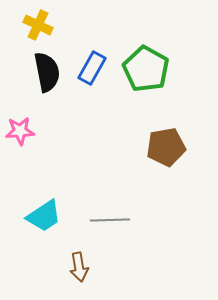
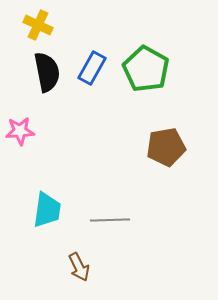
cyan trapezoid: moved 3 px right, 6 px up; rotated 48 degrees counterclockwise
brown arrow: rotated 16 degrees counterclockwise
